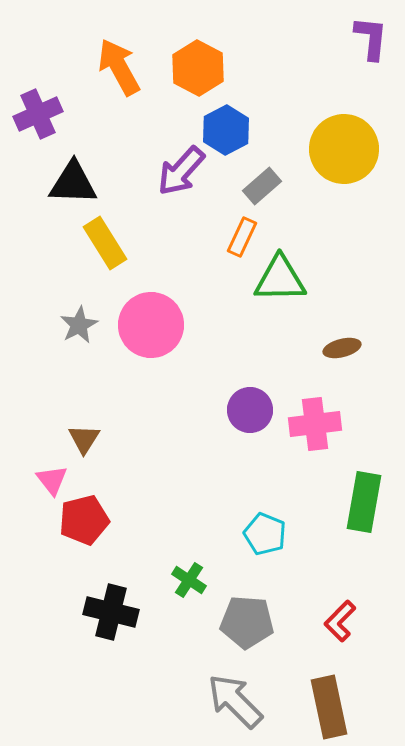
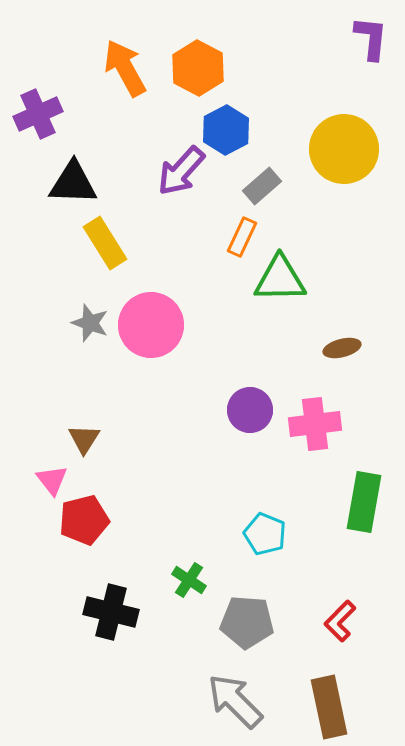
orange arrow: moved 6 px right, 1 px down
gray star: moved 11 px right, 2 px up; rotated 24 degrees counterclockwise
